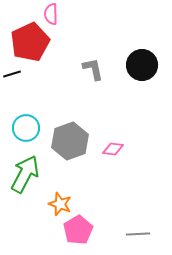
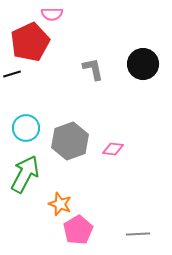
pink semicircle: moved 1 px right; rotated 90 degrees counterclockwise
black circle: moved 1 px right, 1 px up
